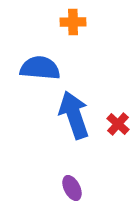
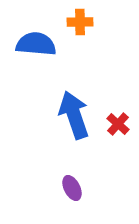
orange cross: moved 7 px right
blue semicircle: moved 4 px left, 24 px up
